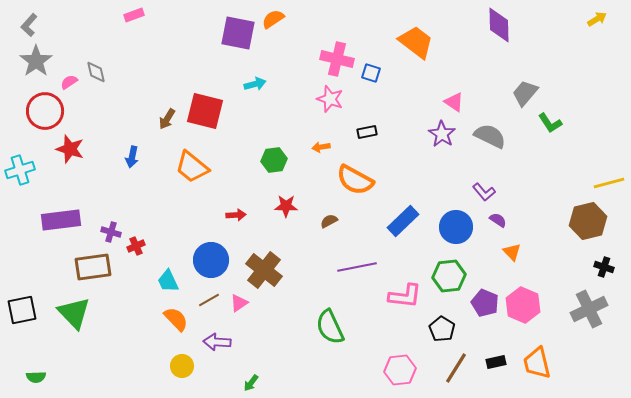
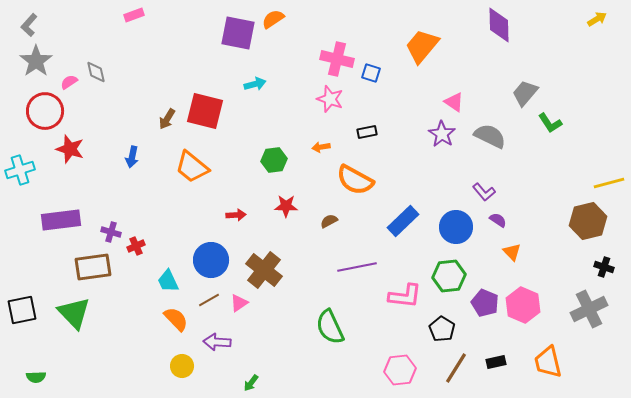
orange trapezoid at (416, 42): moved 6 px right, 4 px down; rotated 87 degrees counterclockwise
orange trapezoid at (537, 363): moved 11 px right, 1 px up
